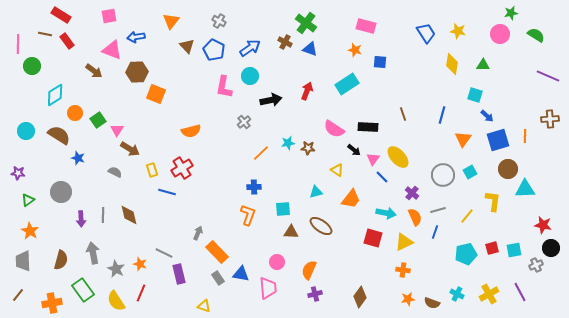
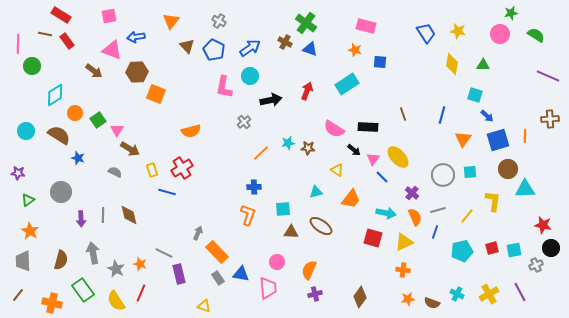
cyan square at (470, 172): rotated 24 degrees clockwise
cyan pentagon at (466, 254): moved 4 px left, 3 px up
orange cross at (52, 303): rotated 24 degrees clockwise
